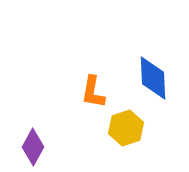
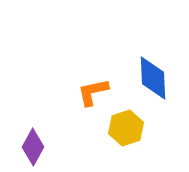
orange L-shape: rotated 68 degrees clockwise
